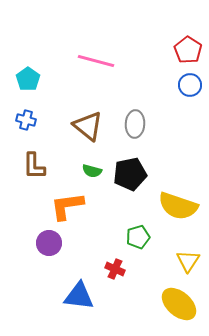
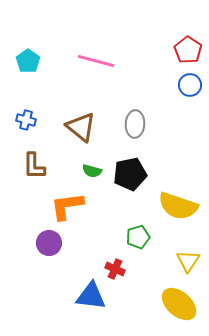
cyan pentagon: moved 18 px up
brown triangle: moved 7 px left, 1 px down
blue triangle: moved 12 px right
